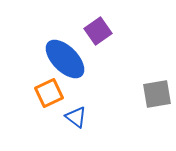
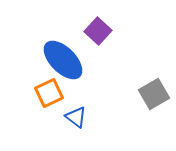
purple square: rotated 12 degrees counterclockwise
blue ellipse: moved 2 px left, 1 px down
gray square: moved 3 px left; rotated 20 degrees counterclockwise
